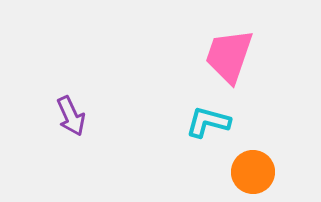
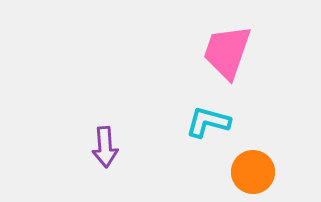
pink trapezoid: moved 2 px left, 4 px up
purple arrow: moved 34 px right, 31 px down; rotated 21 degrees clockwise
